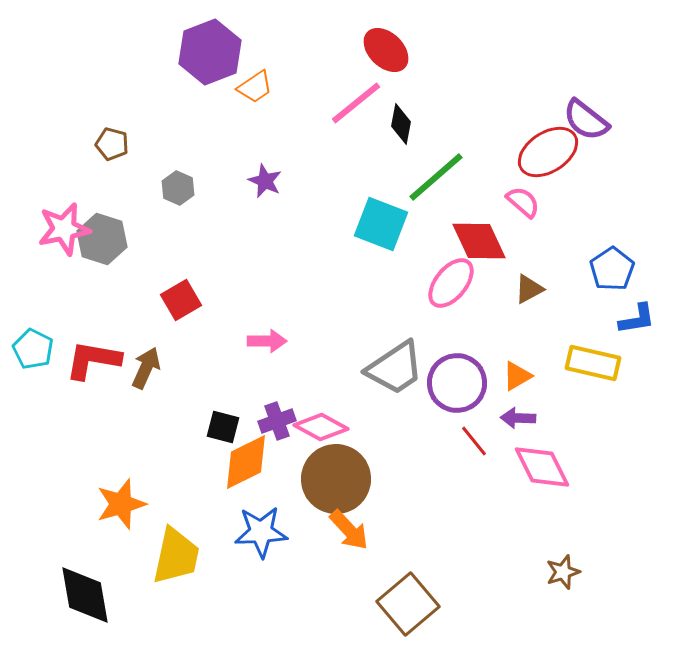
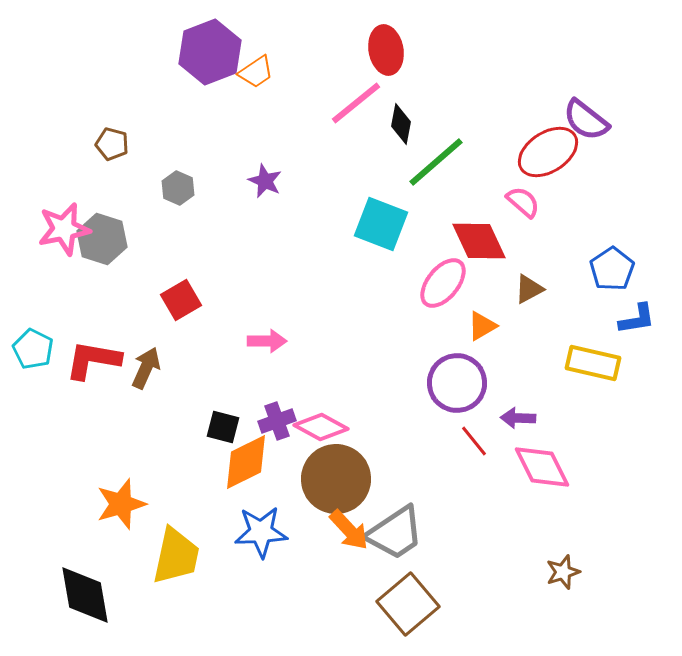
red ellipse at (386, 50): rotated 36 degrees clockwise
orange trapezoid at (255, 87): moved 1 px right, 15 px up
green line at (436, 177): moved 15 px up
pink ellipse at (451, 283): moved 8 px left
gray trapezoid at (395, 368): moved 165 px down
orange triangle at (517, 376): moved 35 px left, 50 px up
